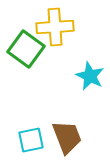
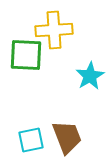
yellow cross: moved 1 px left, 3 px down
green square: moved 6 px down; rotated 33 degrees counterclockwise
cyan star: rotated 16 degrees clockwise
